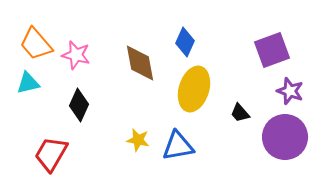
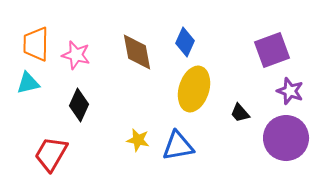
orange trapezoid: rotated 42 degrees clockwise
brown diamond: moved 3 px left, 11 px up
purple circle: moved 1 px right, 1 px down
